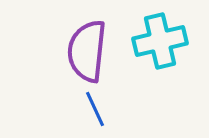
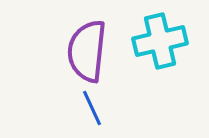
blue line: moved 3 px left, 1 px up
